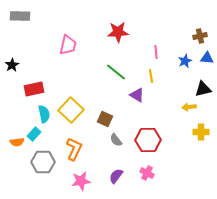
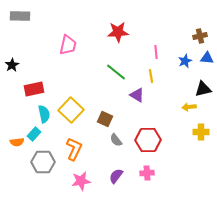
pink cross: rotated 32 degrees counterclockwise
